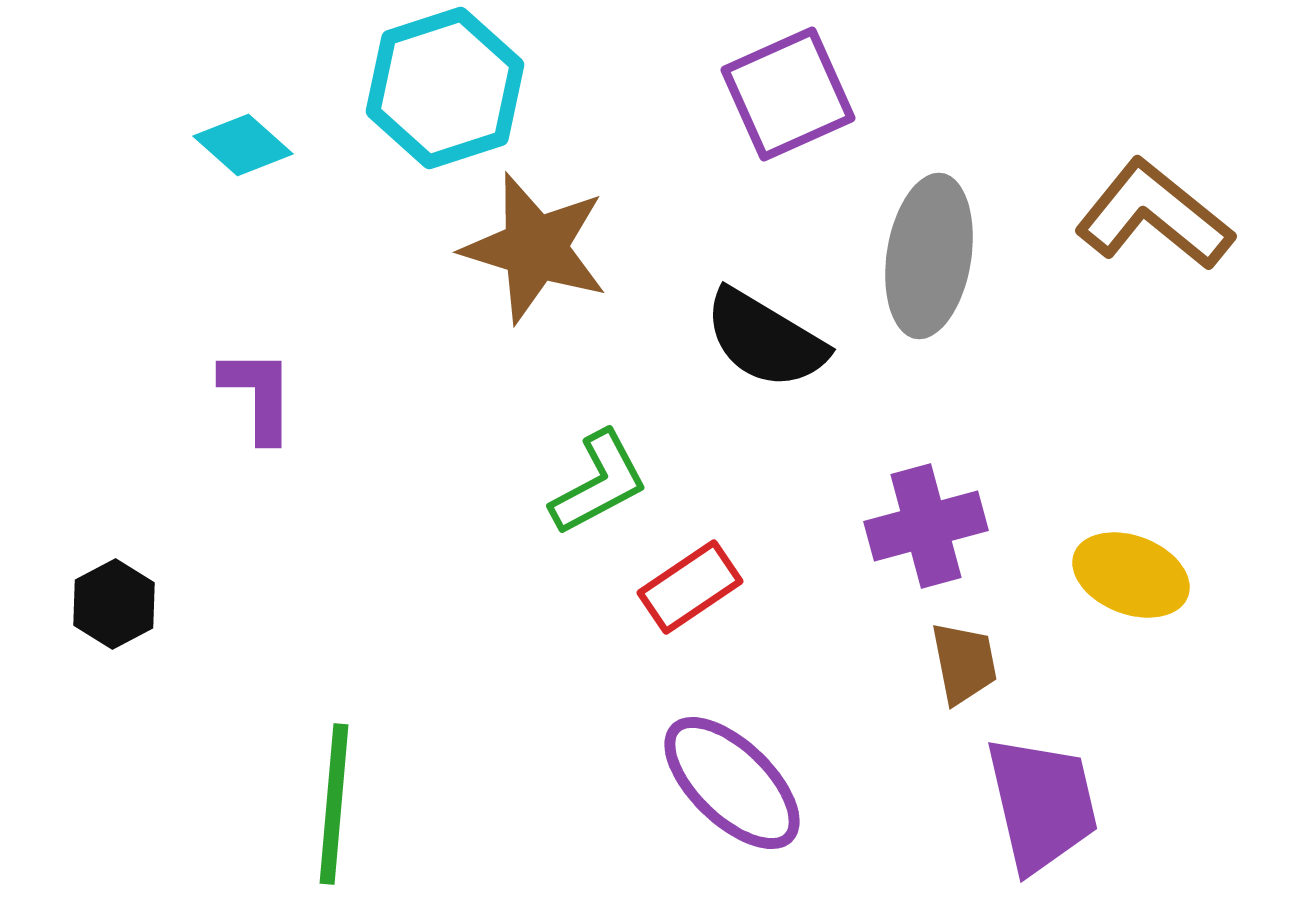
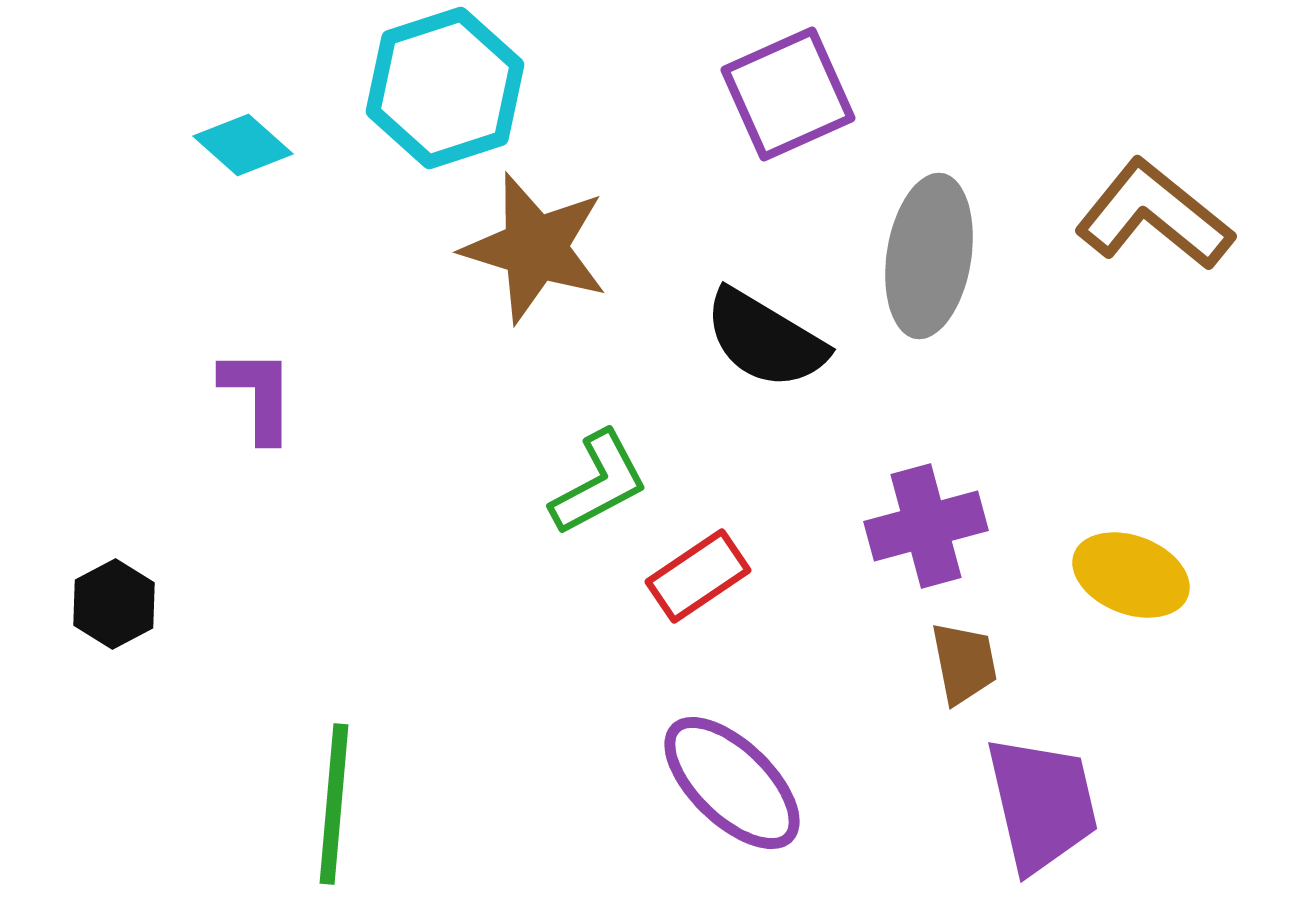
red rectangle: moved 8 px right, 11 px up
